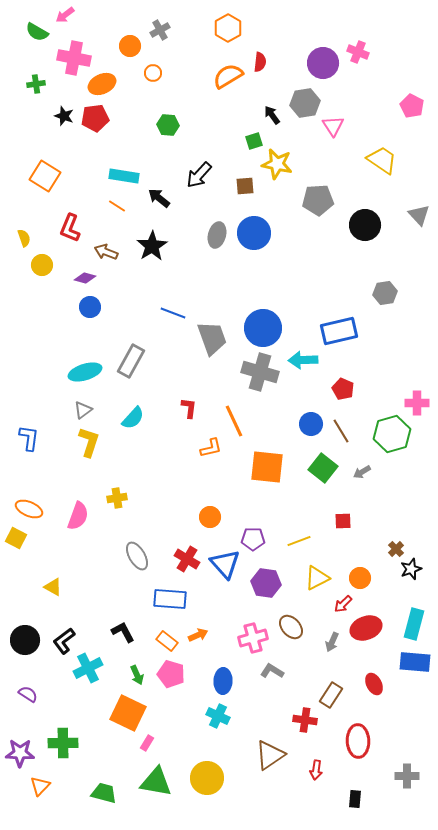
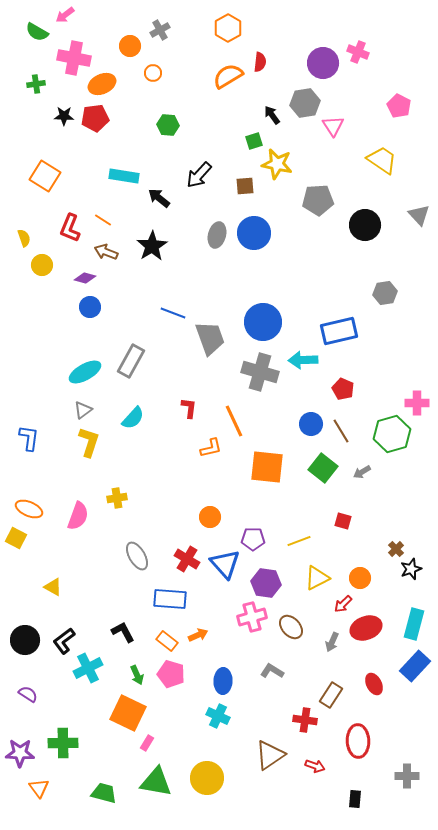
pink pentagon at (412, 106): moved 13 px left
black star at (64, 116): rotated 18 degrees counterclockwise
orange line at (117, 206): moved 14 px left, 14 px down
blue circle at (263, 328): moved 6 px up
gray trapezoid at (212, 338): moved 2 px left
cyan ellipse at (85, 372): rotated 12 degrees counterclockwise
red square at (343, 521): rotated 18 degrees clockwise
pink cross at (253, 638): moved 1 px left, 21 px up
blue rectangle at (415, 662): moved 4 px down; rotated 52 degrees counterclockwise
red arrow at (316, 770): moved 1 px left, 4 px up; rotated 78 degrees counterclockwise
orange triangle at (40, 786): moved 1 px left, 2 px down; rotated 20 degrees counterclockwise
